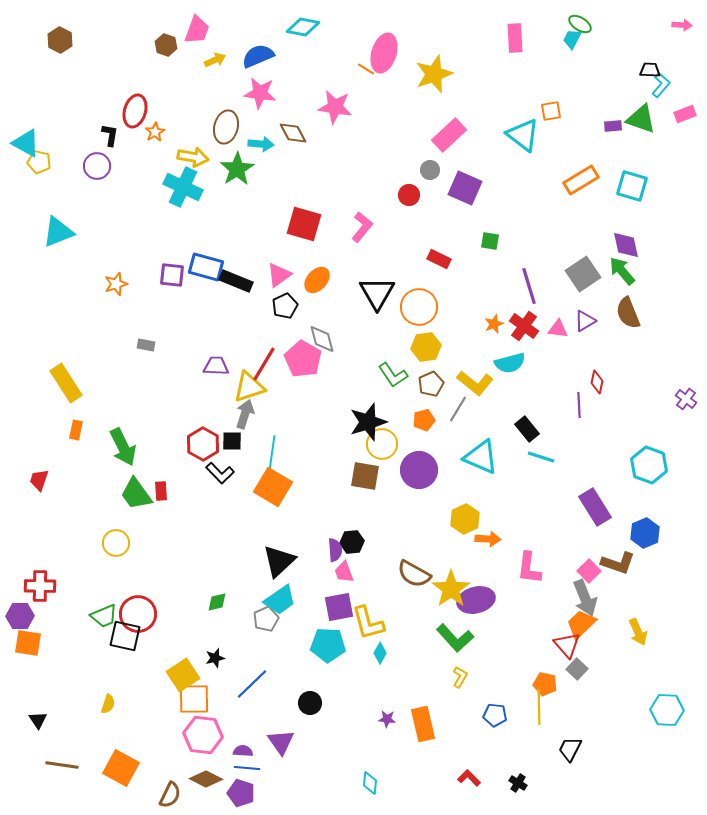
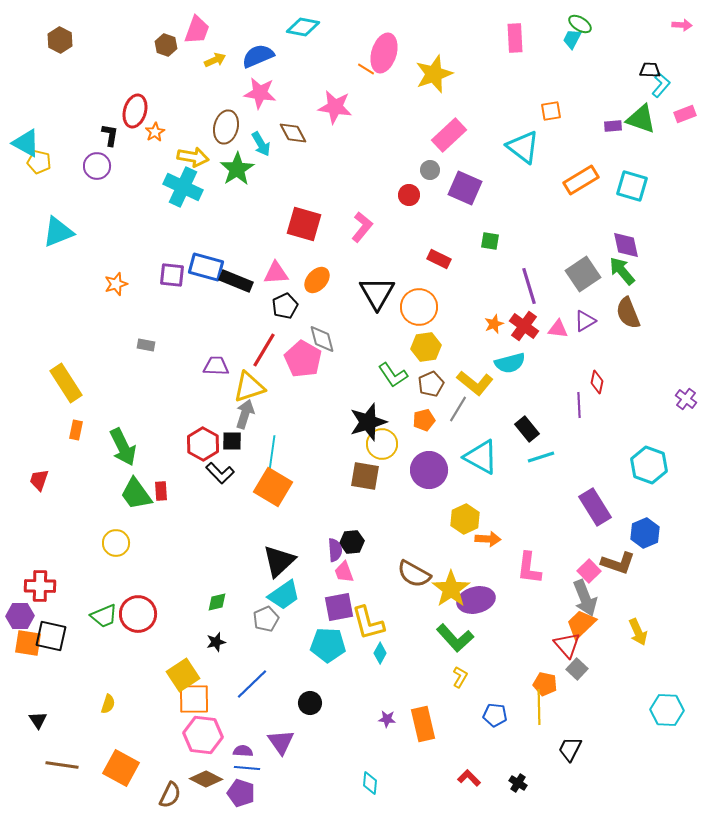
cyan triangle at (523, 135): moved 12 px down
cyan arrow at (261, 144): rotated 55 degrees clockwise
pink triangle at (279, 275): moved 3 px left, 2 px up; rotated 32 degrees clockwise
red line at (264, 364): moved 14 px up
cyan triangle at (481, 457): rotated 6 degrees clockwise
cyan line at (541, 457): rotated 36 degrees counterclockwise
purple circle at (419, 470): moved 10 px right
cyan trapezoid at (280, 600): moved 4 px right, 5 px up
black square at (125, 636): moved 74 px left
black star at (215, 658): moved 1 px right, 16 px up
